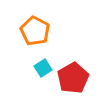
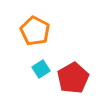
cyan square: moved 2 px left, 1 px down
